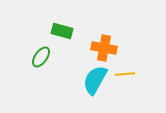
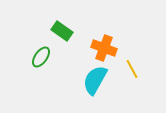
green rectangle: rotated 20 degrees clockwise
orange cross: rotated 10 degrees clockwise
yellow line: moved 7 px right, 5 px up; rotated 66 degrees clockwise
